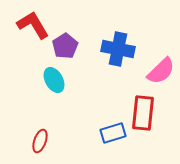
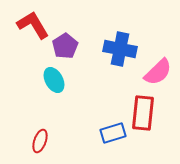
blue cross: moved 2 px right
pink semicircle: moved 3 px left, 1 px down
